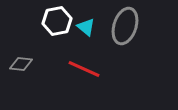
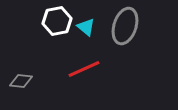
gray diamond: moved 17 px down
red line: rotated 48 degrees counterclockwise
